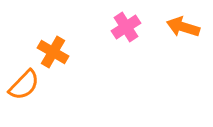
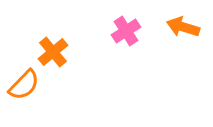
pink cross: moved 4 px down
orange cross: rotated 20 degrees clockwise
